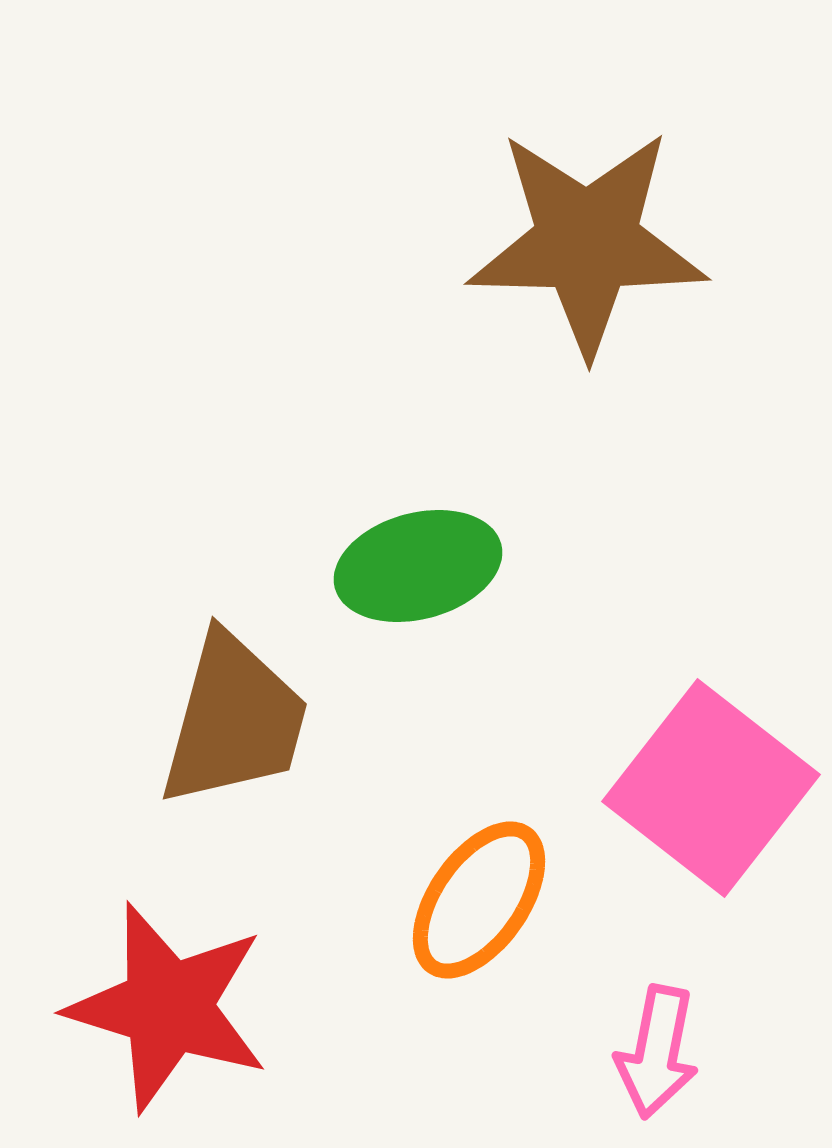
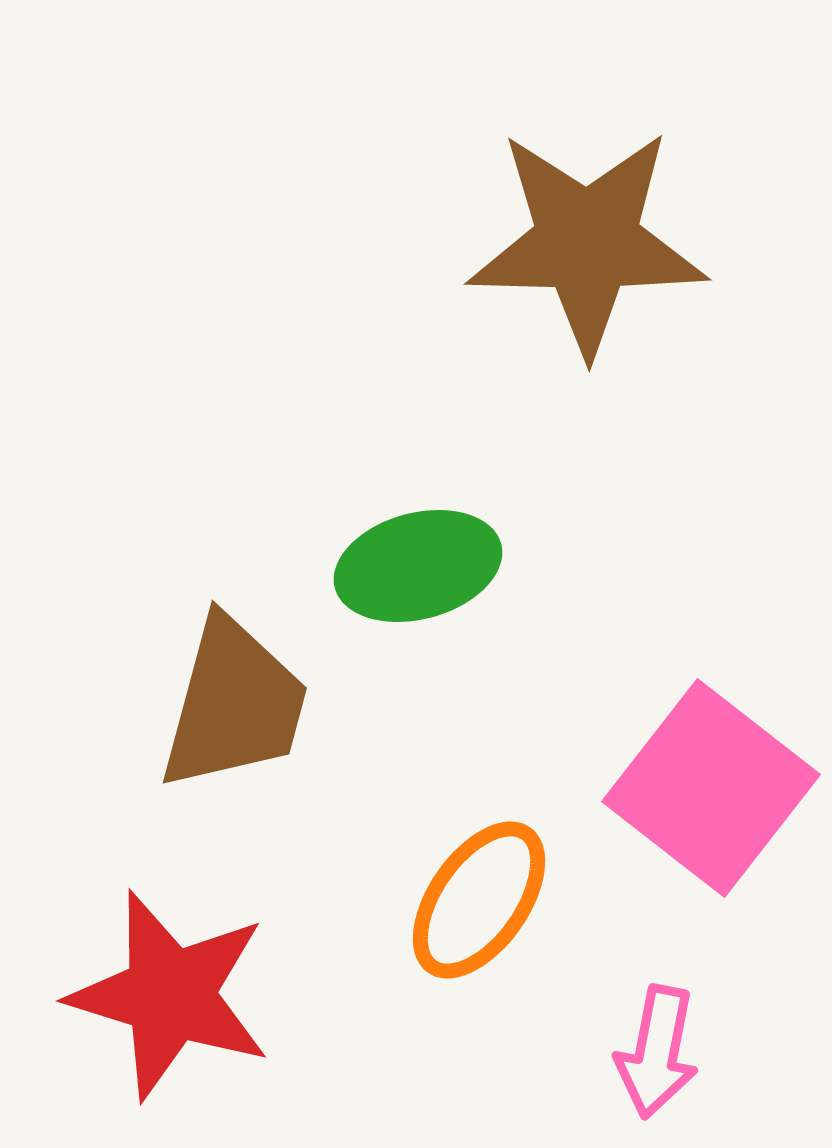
brown trapezoid: moved 16 px up
red star: moved 2 px right, 12 px up
